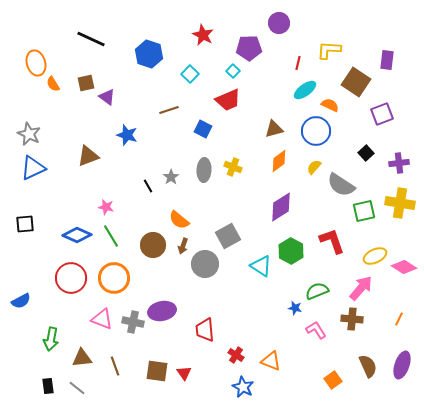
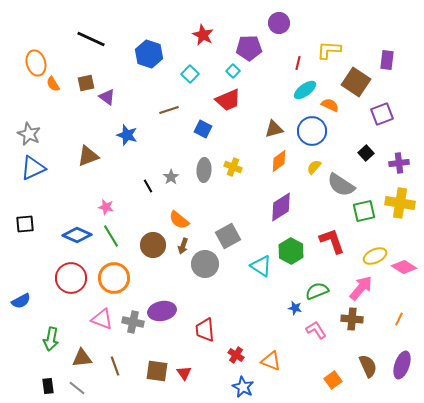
blue circle at (316, 131): moved 4 px left
